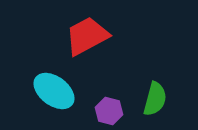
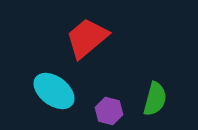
red trapezoid: moved 2 px down; rotated 12 degrees counterclockwise
